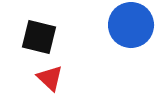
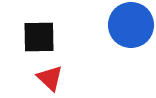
black square: rotated 15 degrees counterclockwise
